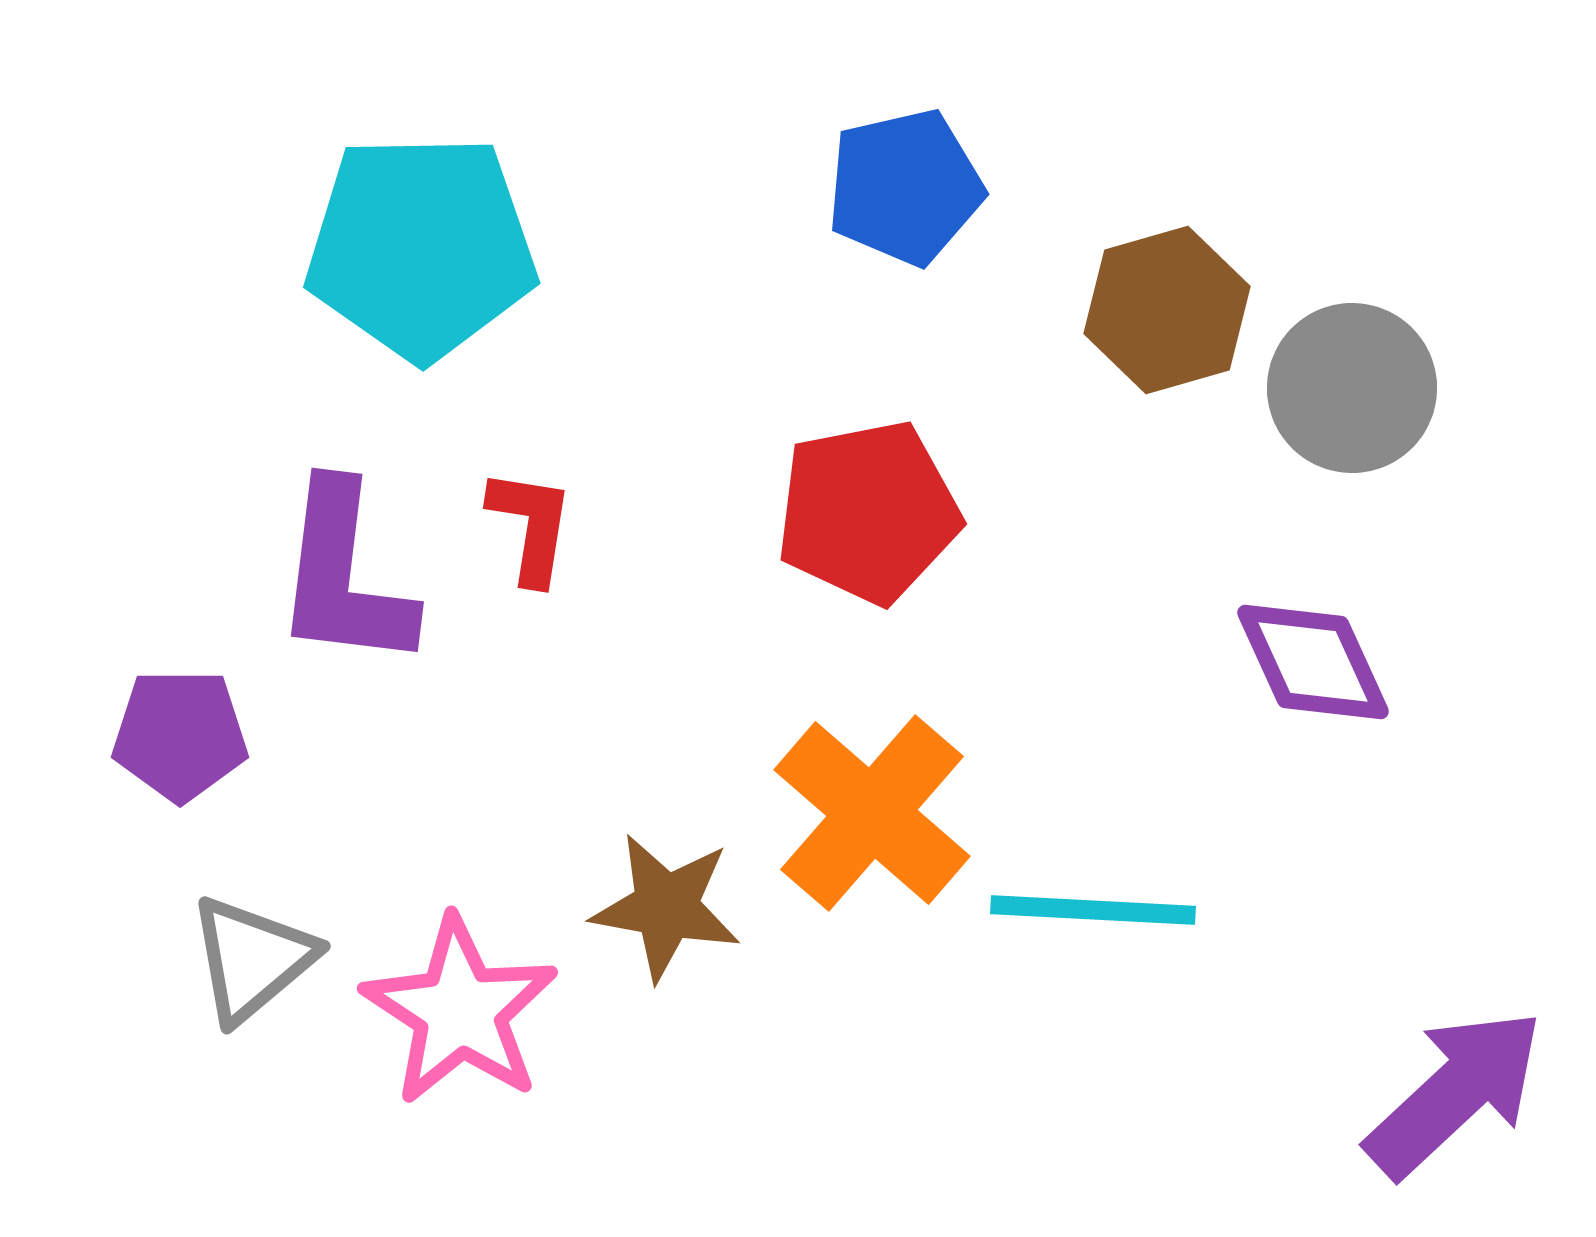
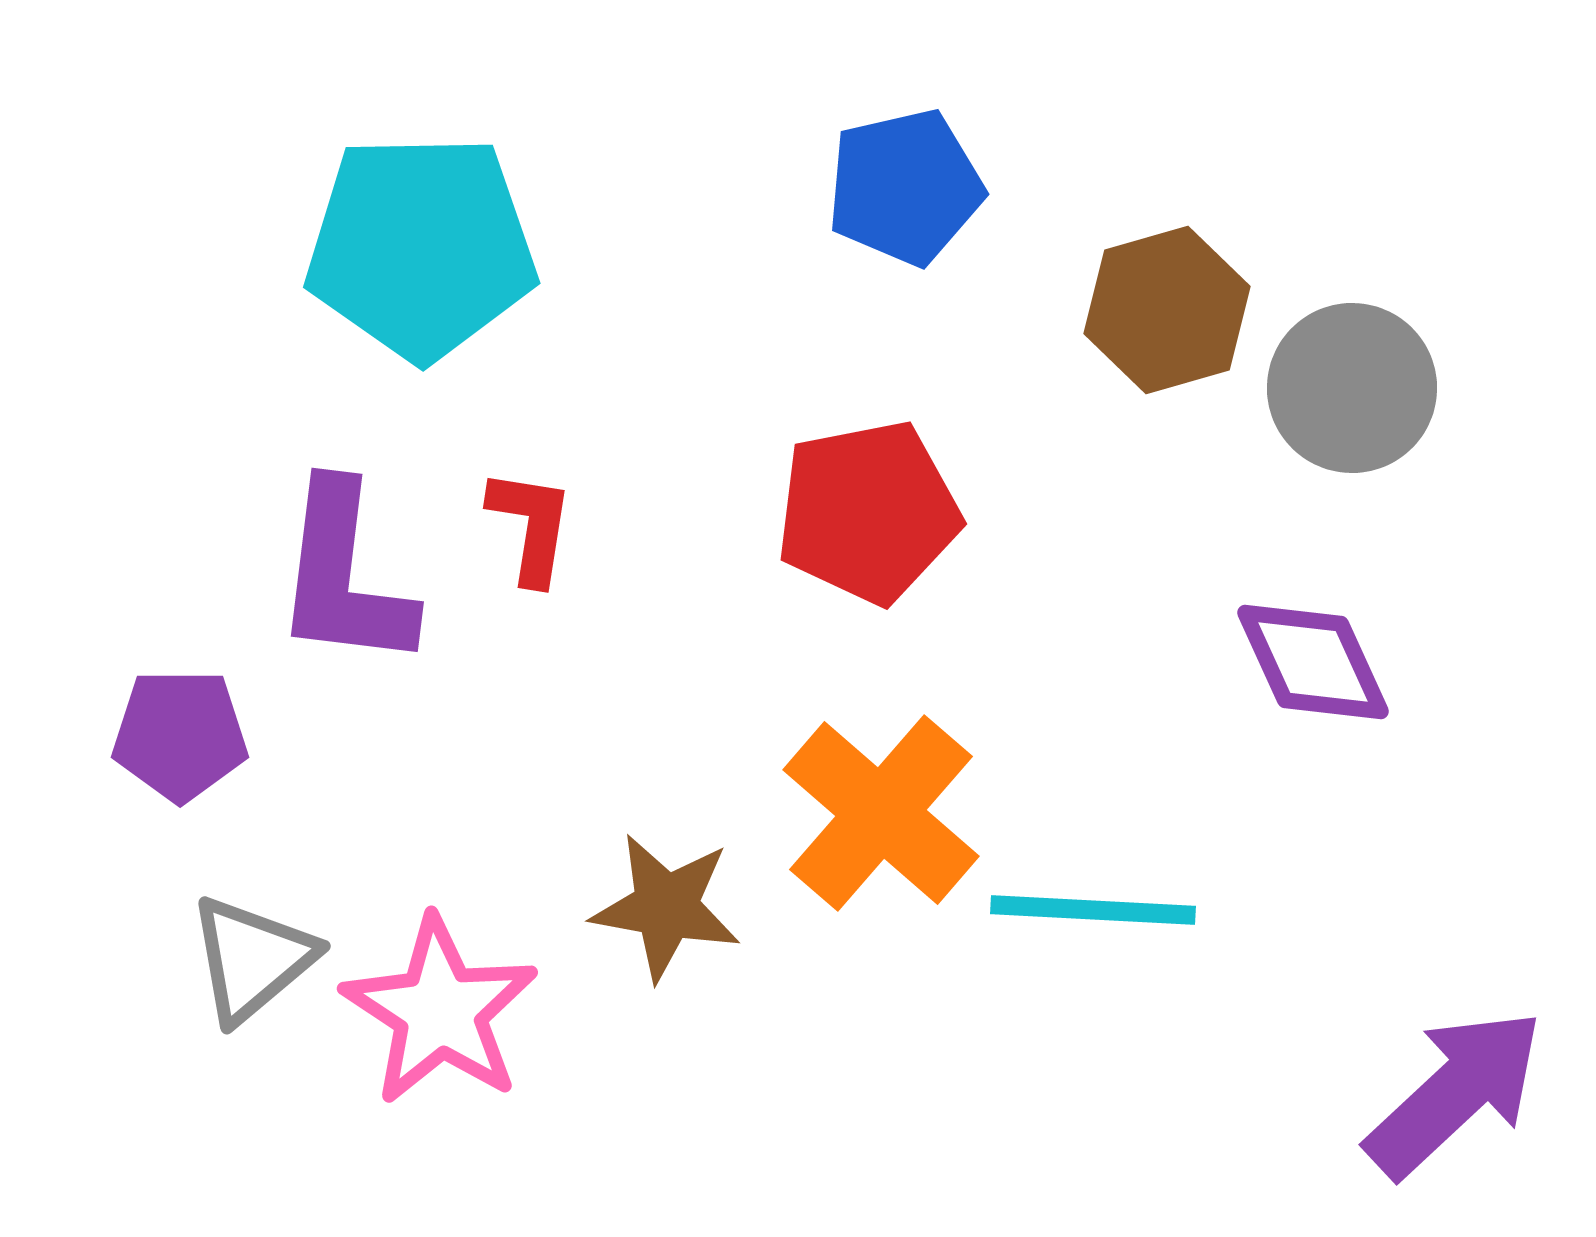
orange cross: moved 9 px right
pink star: moved 20 px left
